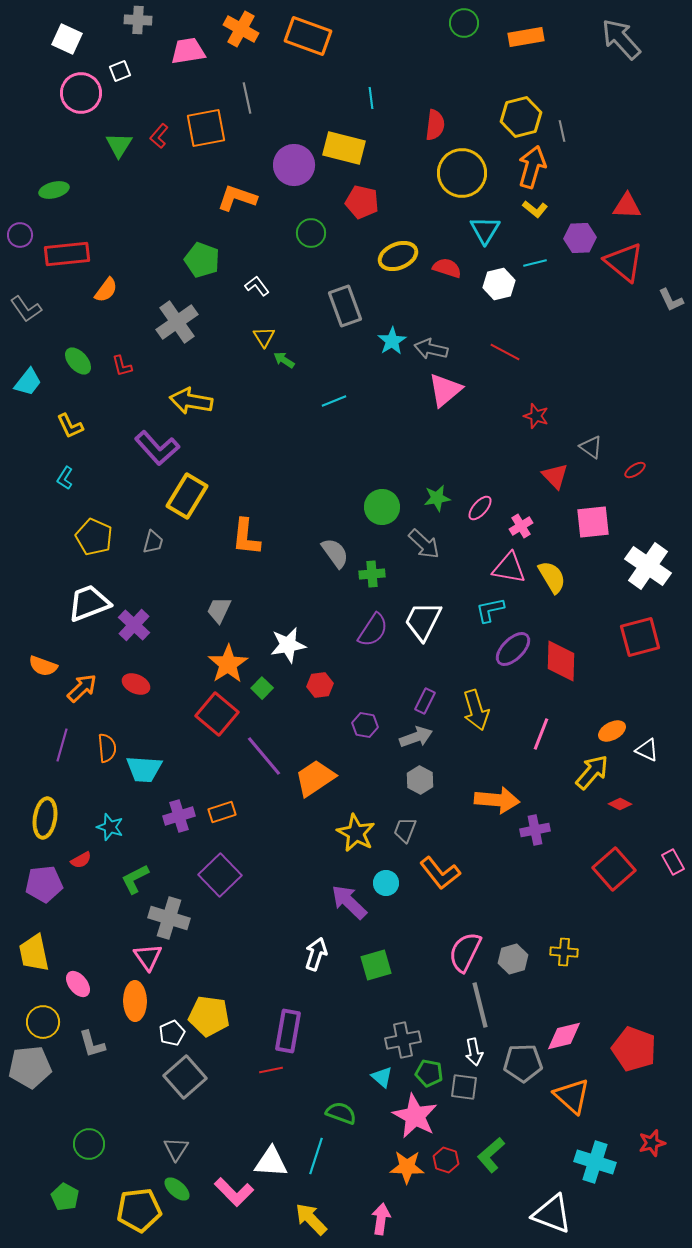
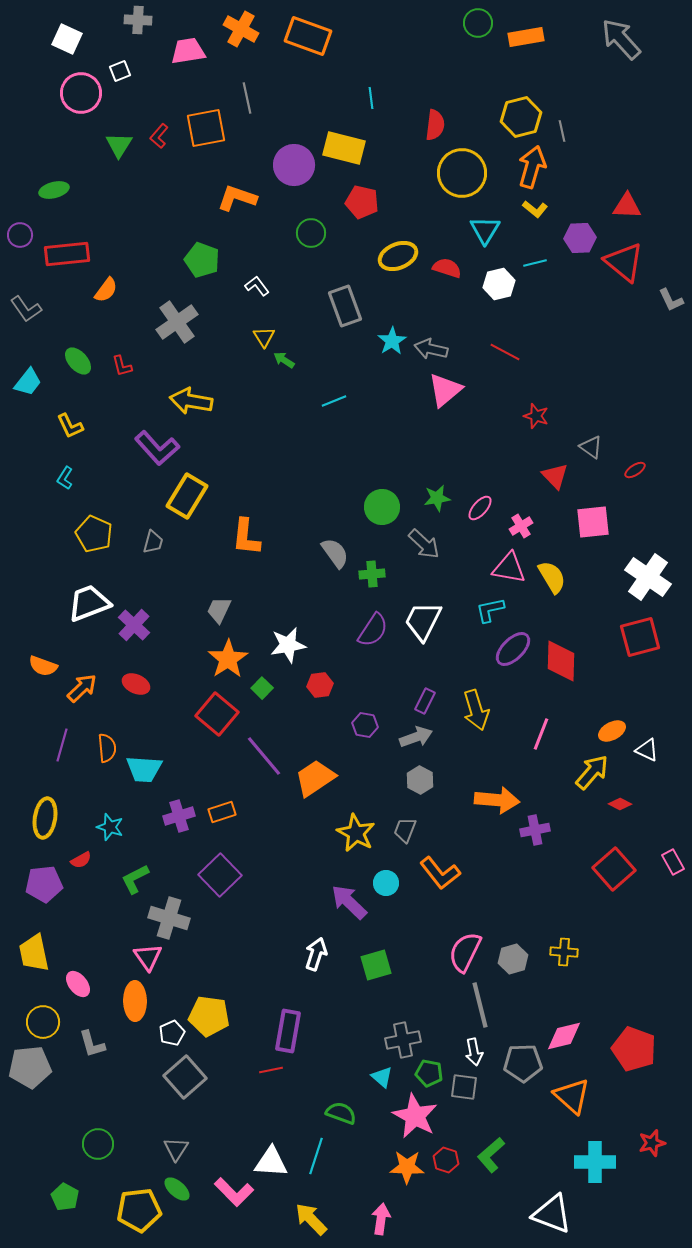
green circle at (464, 23): moved 14 px right
yellow pentagon at (94, 537): moved 3 px up
white cross at (648, 566): moved 11 px down
orange star at (228, 664): moved 5 px up
green circle at (89, 1144): moved 9 px right
cyan cross at (595, 1162): rotated 18 degrees counterclockwise
